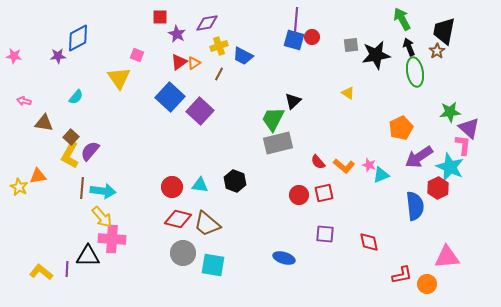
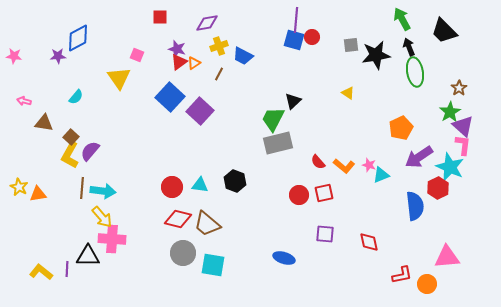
black trapezoid at (444, 31): rotated 56 degrees counterclockwise
purple star at (177, 34): moved 15 px down; rotated 12 degrees counterclockwise
brown star at (437, 51): moved 22 px right, 37 px down
green star at (450, 112): rotated 25 degrees counterclockwise
purple triangle at (469, 128): moved 6 px left, 2 px up
orange triangle at (38, 176): moved 18 px down
